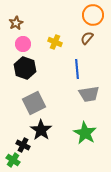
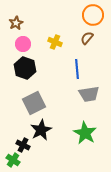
black star: rotated 10 degrees clockwise
